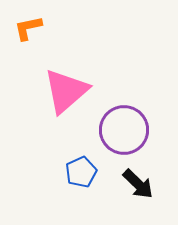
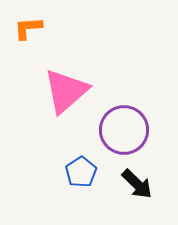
orange L-shape: rotated 8 degrees clockwise
blue pentagon: rotated 8 degrees counterclockwise
black arrow: moved 1 px left
